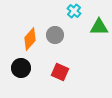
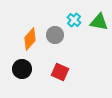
cyan cross: moved 9 px down
green triangle: moved 5 px up; rotated 12 degrees clockwise
black circle: moved 1 px right, 1 px down
